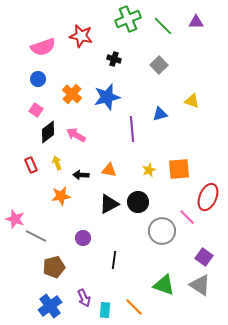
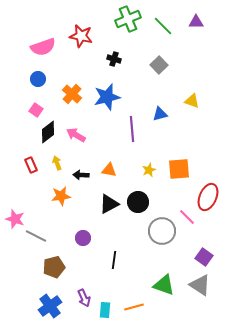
orange line: rotated 60 degrees counterclockwise
